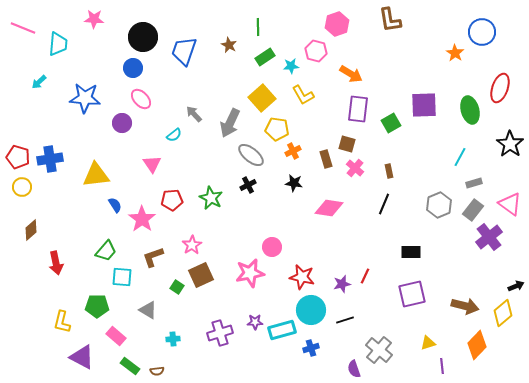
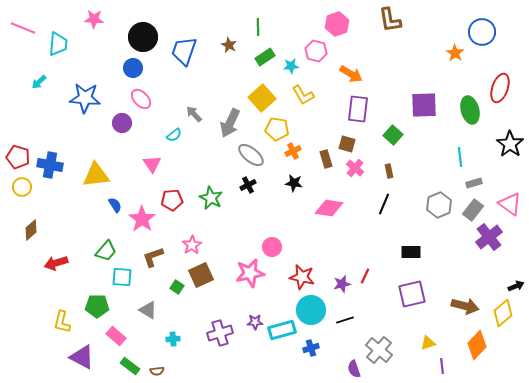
green square at (391, 123): moved 2 px right, 12 px down; rotated 18 degrees counterclockwise
cyan line at (460, 157): rotated 36 degrees counterclockwise
blue cross at (50, 159): moved 6 px down; rotated 20 degrees clockwise
red arrow at (56, 263): rotated 85 degrees clockwise
